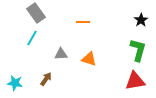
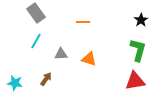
cyan line: moved 4 px right, 3 px down
